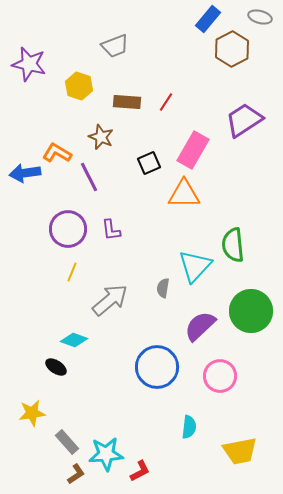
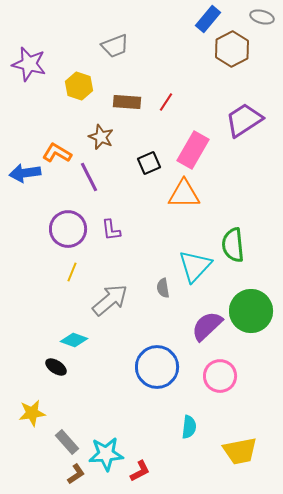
gray ellipse: moved 2 px right
gray semicircle: rotated 18 degrees counterclockwise
purple semicircle: moved 7 px right
